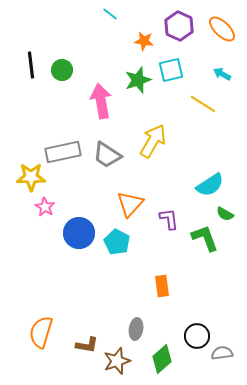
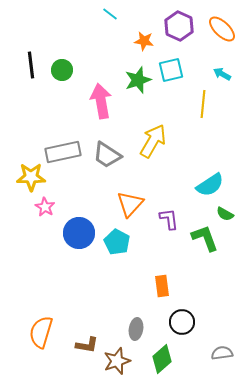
yellow line: rotated 64 degrees clockwise
black circle: moved 15 px left, 14 px up
